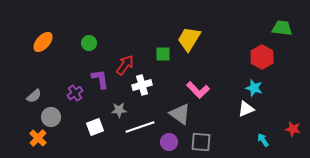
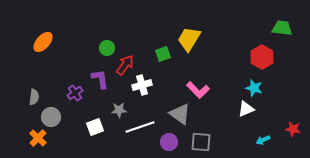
green circle: moved 18 px right, 5 px down
green square: rotated 21 degrees counterclockwise
gray semicircle: moved 1 px down; rotated 42 degrees counterclockwise
cyan arrow: rotated 80 degrees counterclockwise
